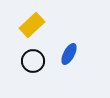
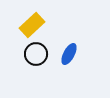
black circle: moved 3 px right, 7 px up
